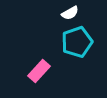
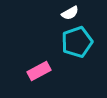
pink rectangle: rotated 20 degrees clockwise
